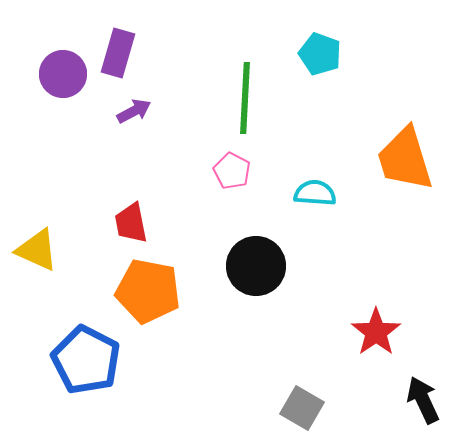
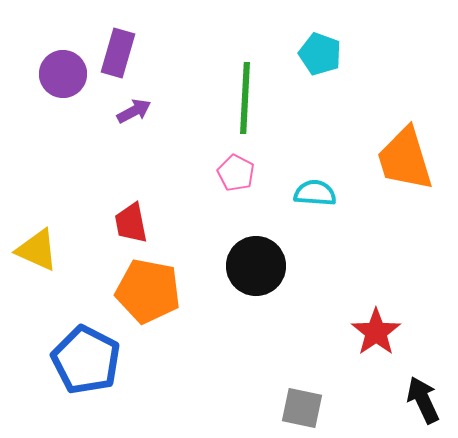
pink pentagon: moved 4 px right, 2 px down
gray square: rotated 18 degrees counterclockwise
